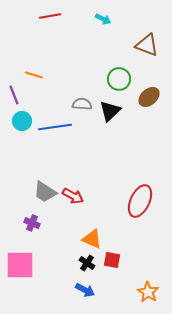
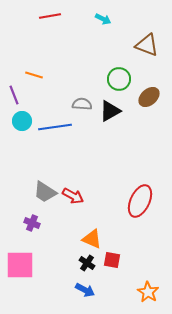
black triangle: rotated 15 degrees clockwise
